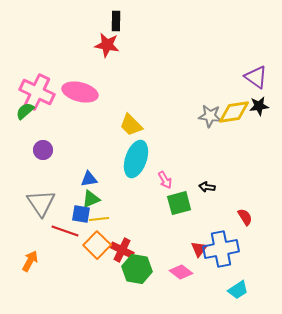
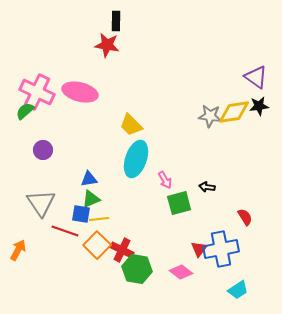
orange arrow: moved 12 px left, 11 px up
